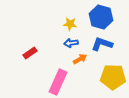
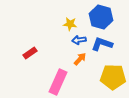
blue arrow: moved 8 px right, 3 px up
orange arrow: rotated 16 degrees counterclockwise
